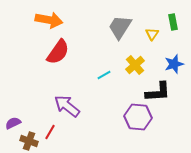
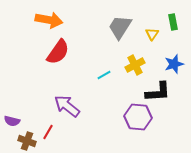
yellow cross: rotated 12 degrees clockwise
purple semicircle: moved 1 px left, 2 px up; rotated 140 degrees counterclockwise
red line: moved 2 px left
brown cross: moved 2 px left
